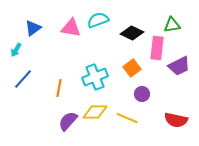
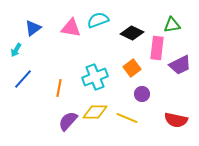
purple trapezoid: moved 1 px right, 1 px up
